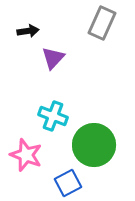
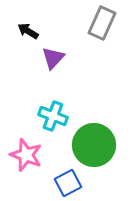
black arrow: rotated 140 degrees counterclockwise
